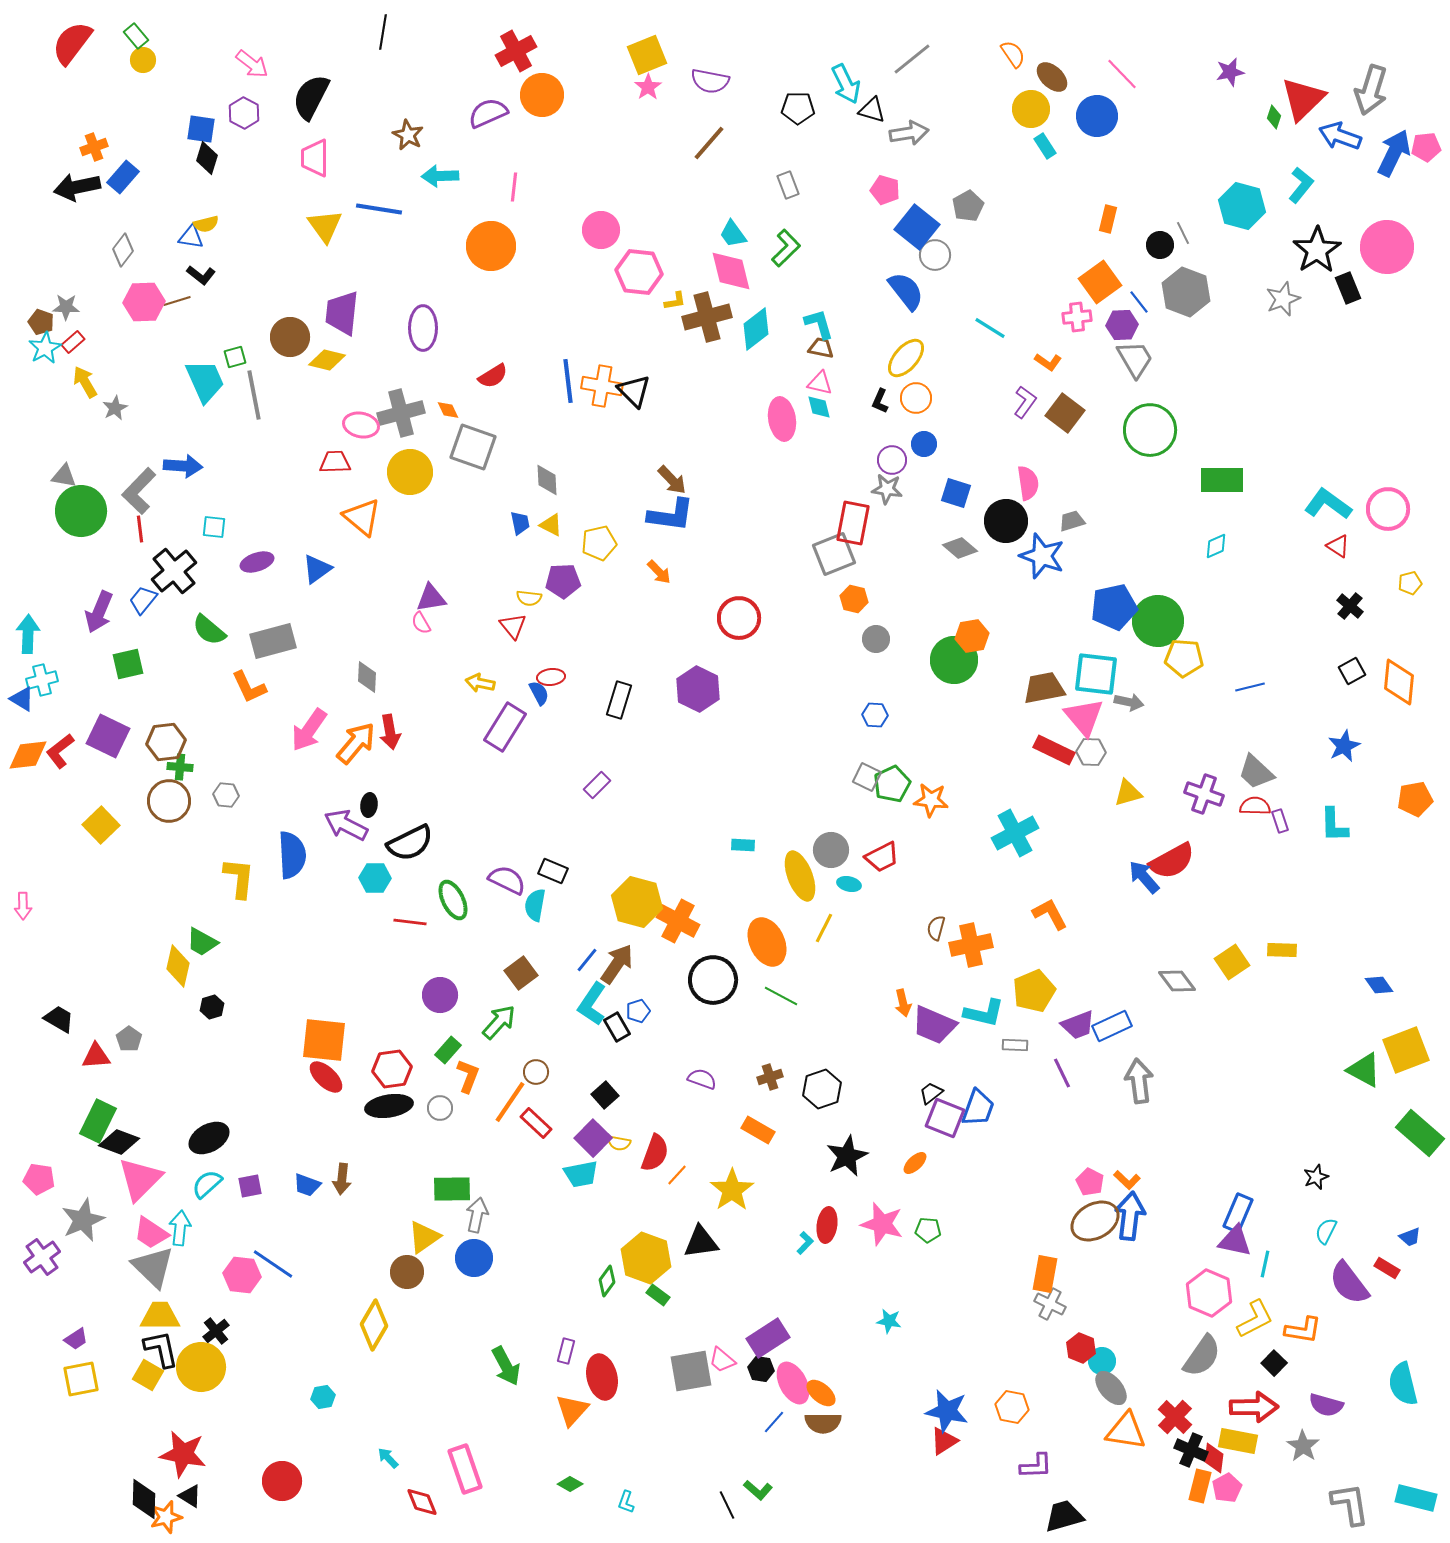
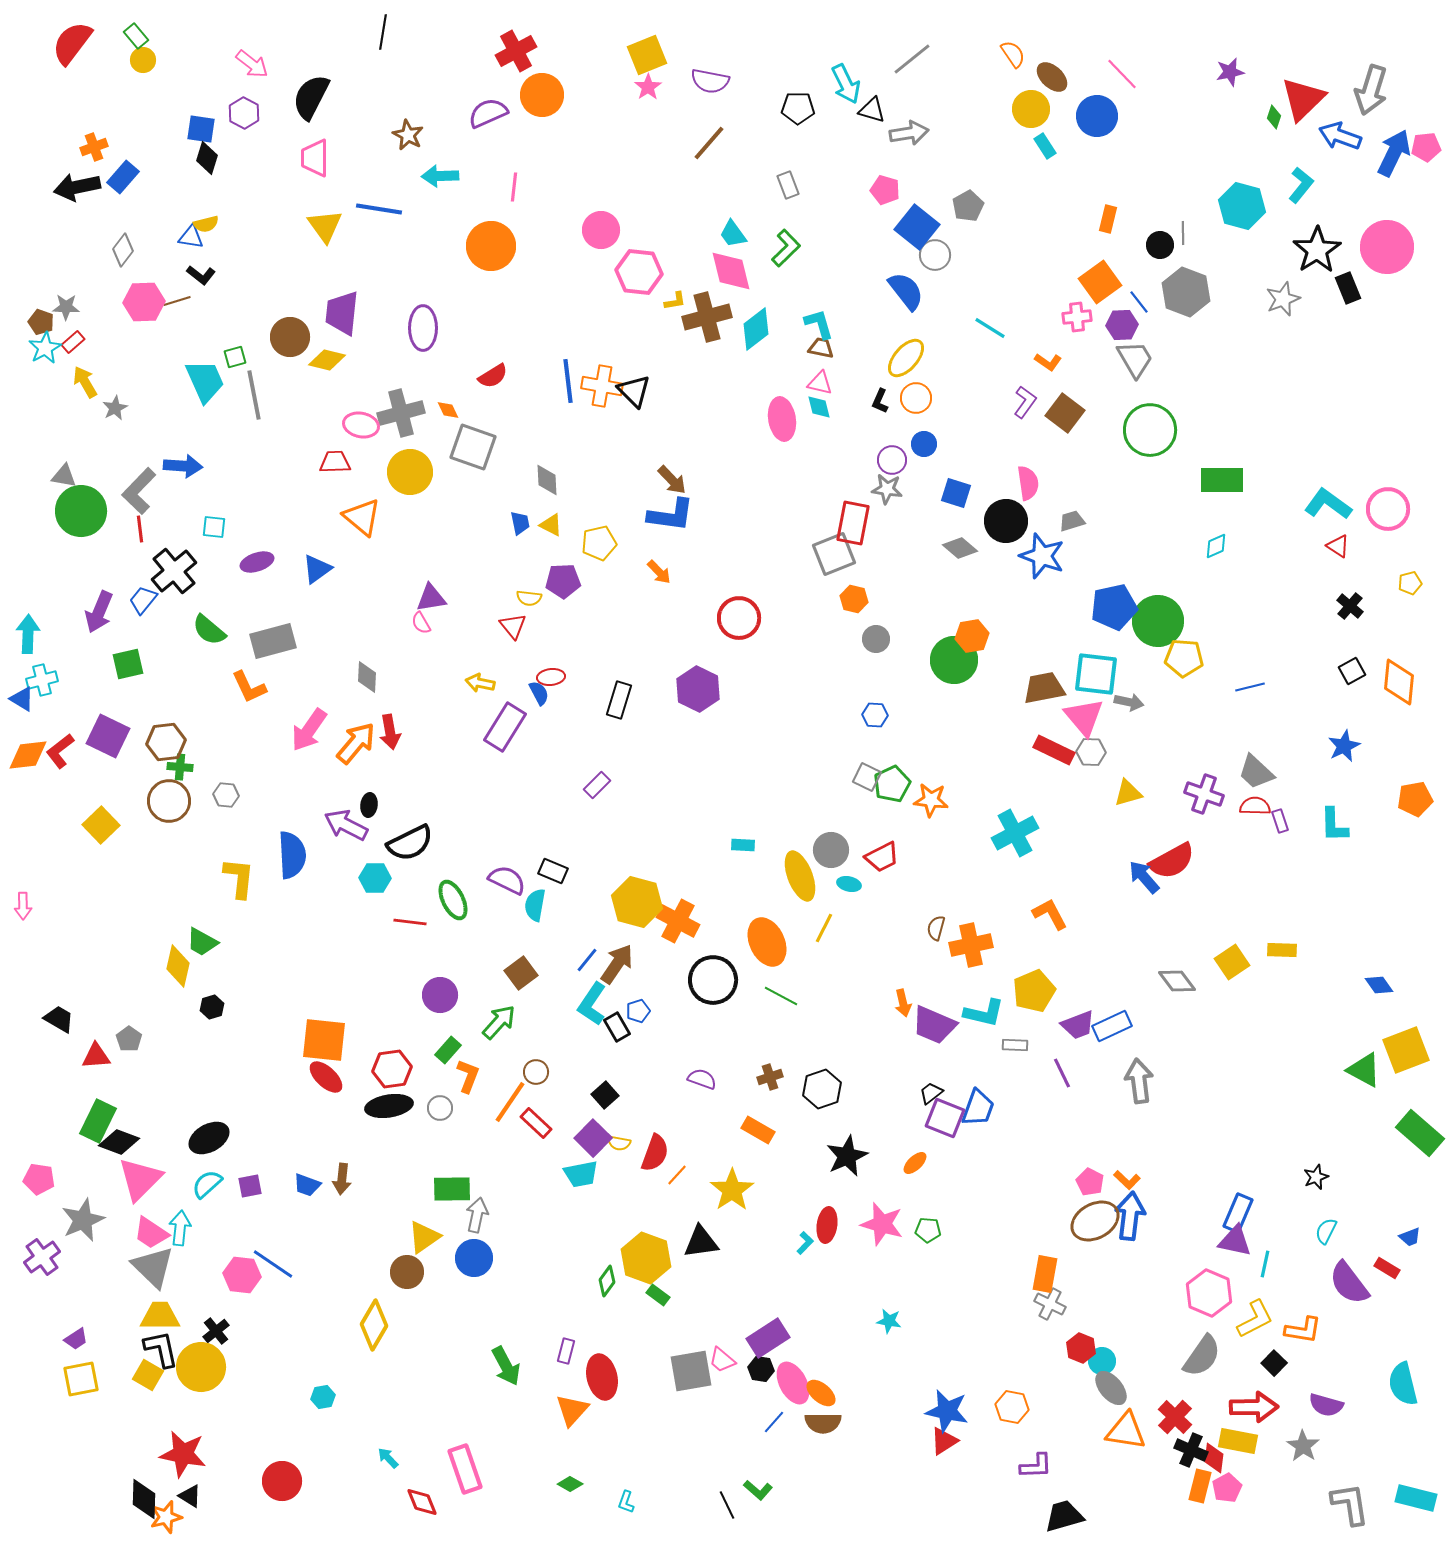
gray line at (1183, 233): rotated 25 degrees clockwise
